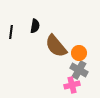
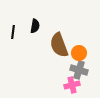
black line: moved 2 px right
brown semicircle: moved 3 px right, 1 px up; rotated 20 degrees clockwise
gray cross: rotated 12 degrees counterclockwise
